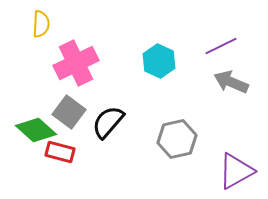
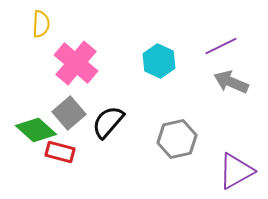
pink cross: rotated 24 degrees counterclockwise
gray square: moved 1 px down; rotated 12 degrees clockwise
